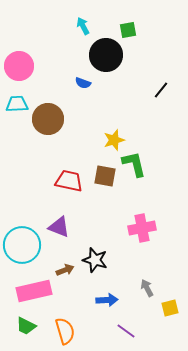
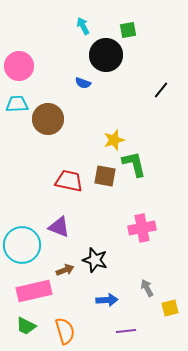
purple line: rotated 42 degrees counterclockwise
